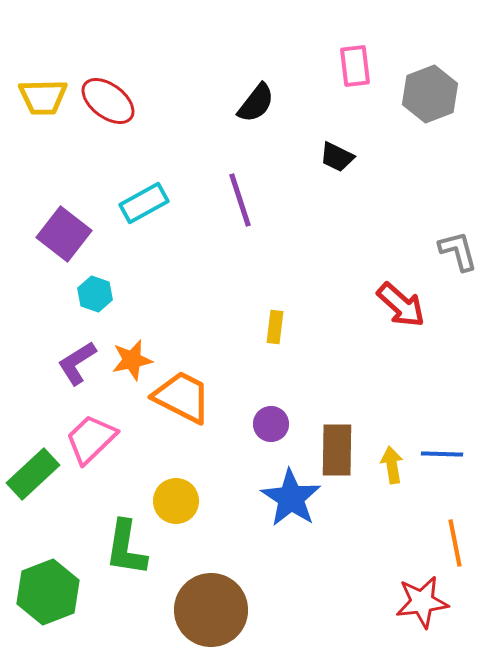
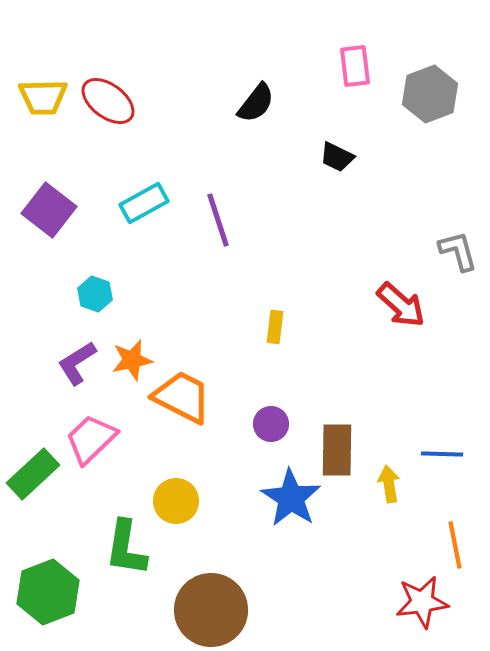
purple line: moved 22 px left, 20 px down
purple square: moved 15 px left, 24 px up
yellow arrow: moved 3 px left, 19 px down
orange line: moved 2 px down
